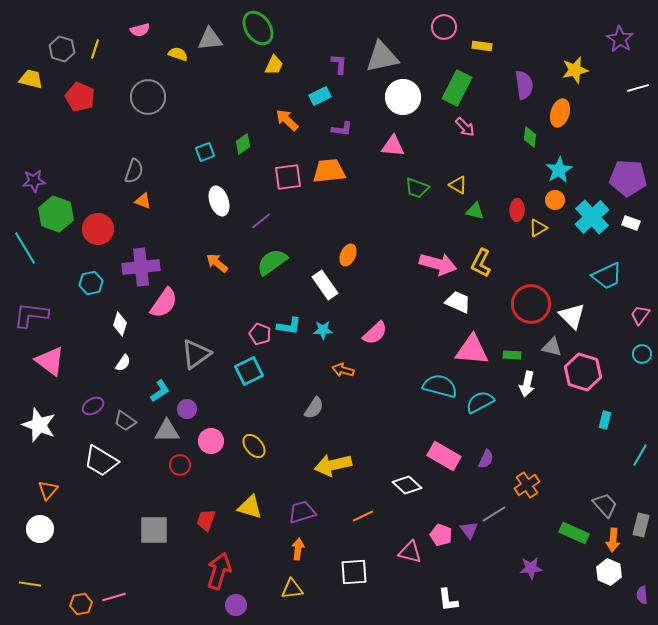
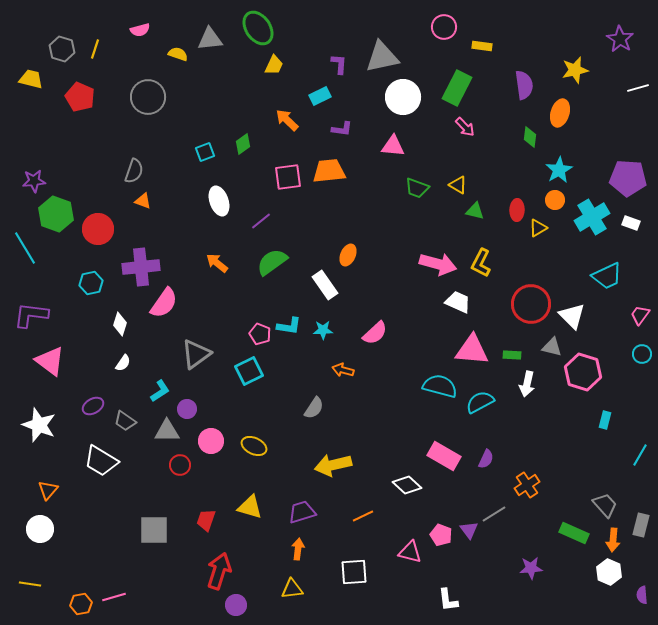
cyan cross at (592, 217): rotated 12 degrees clockwise
yellow ellipse at (254, 446): rotated 25 degrees counterclockwise
